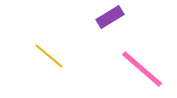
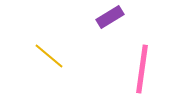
pink line: rotated 57 degrees clockwise
